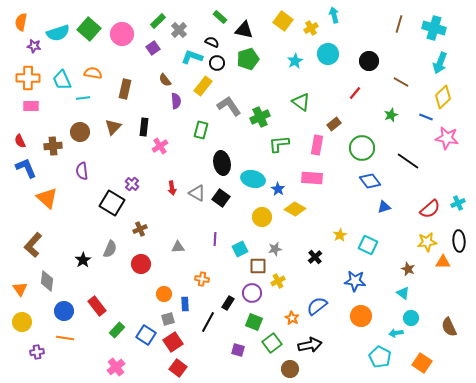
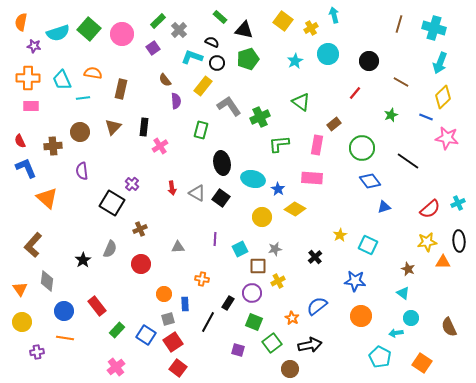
brown rectangle at (125, 89): moved 4 px left
